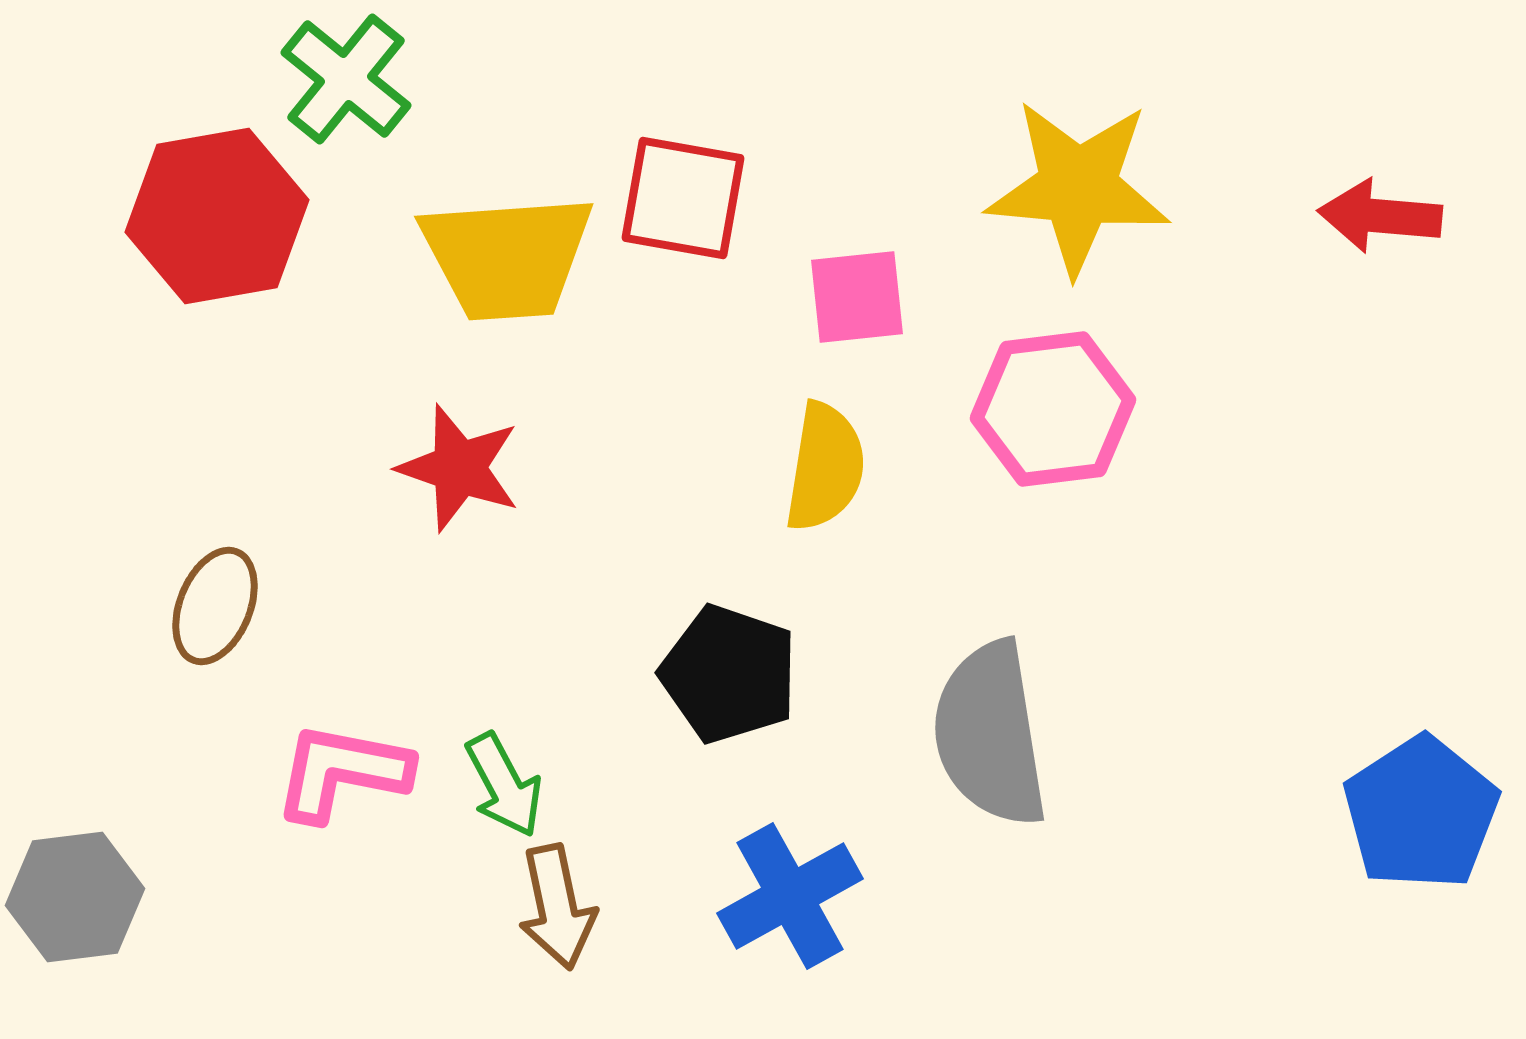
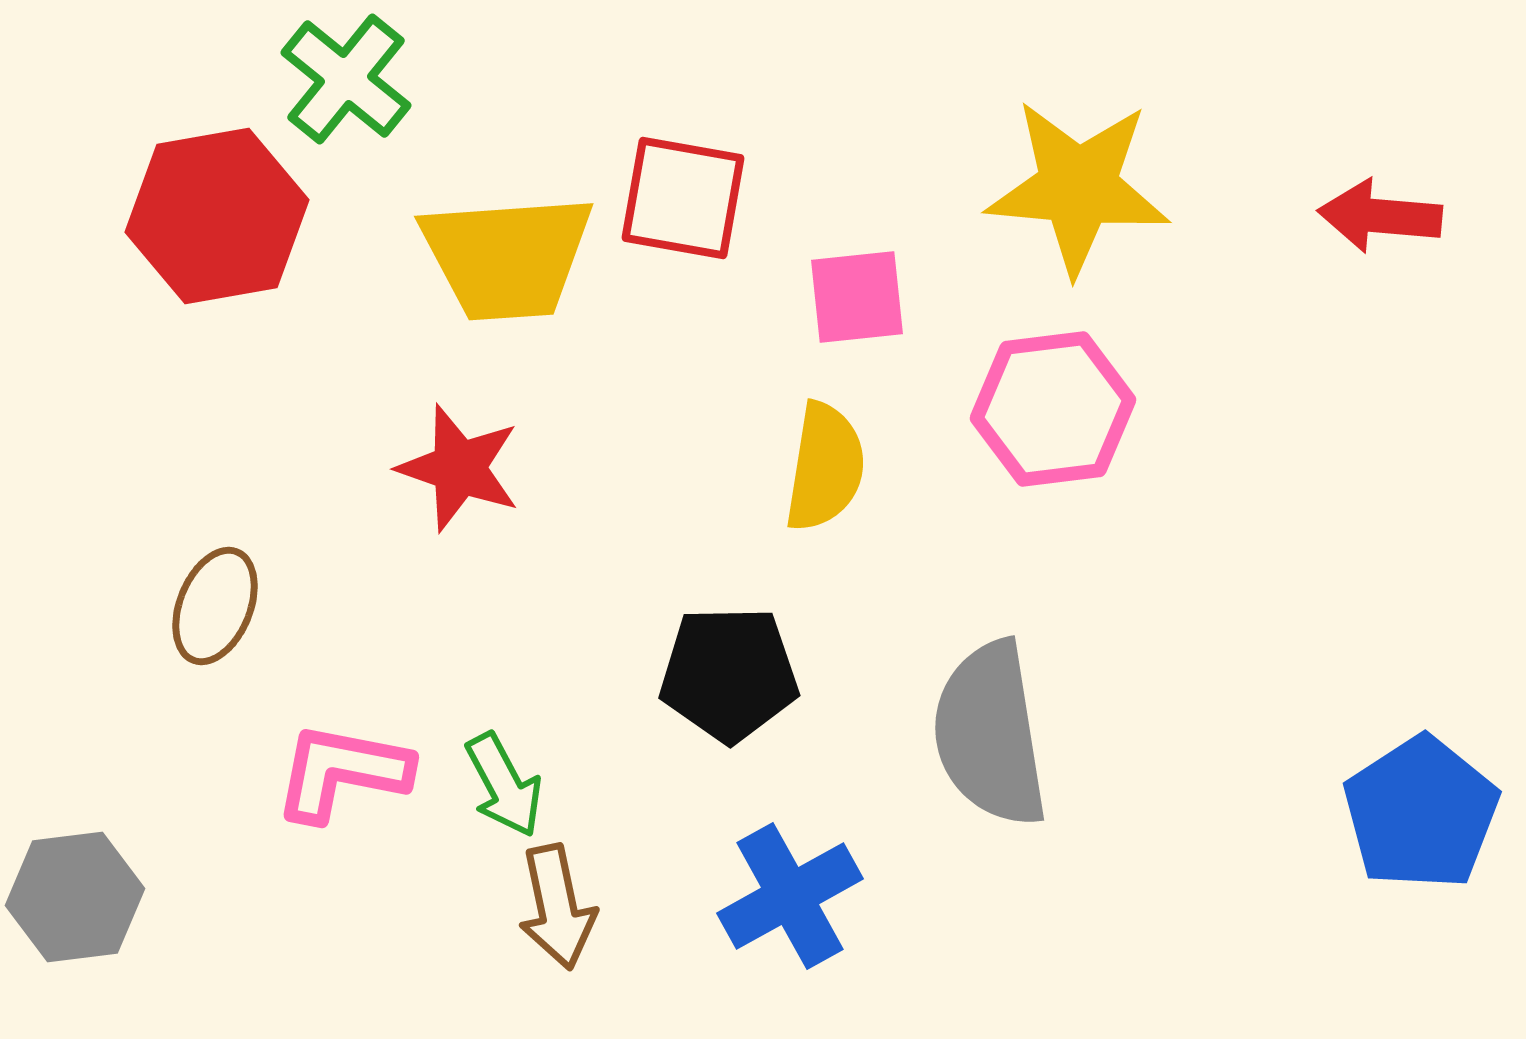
black pentagon: rotated 20 degrees counterclockwise
